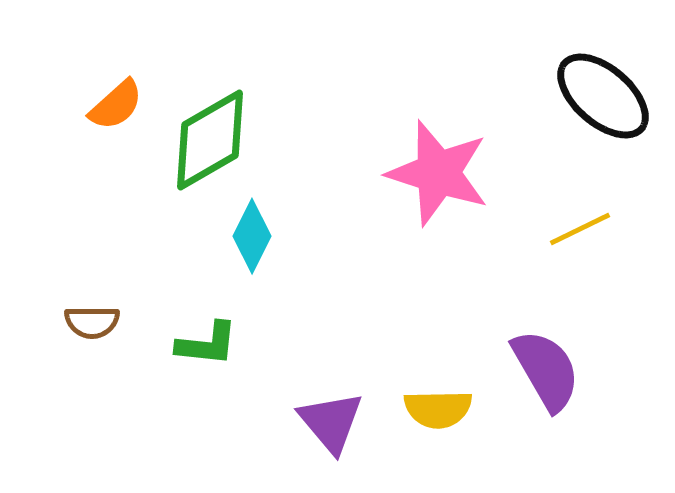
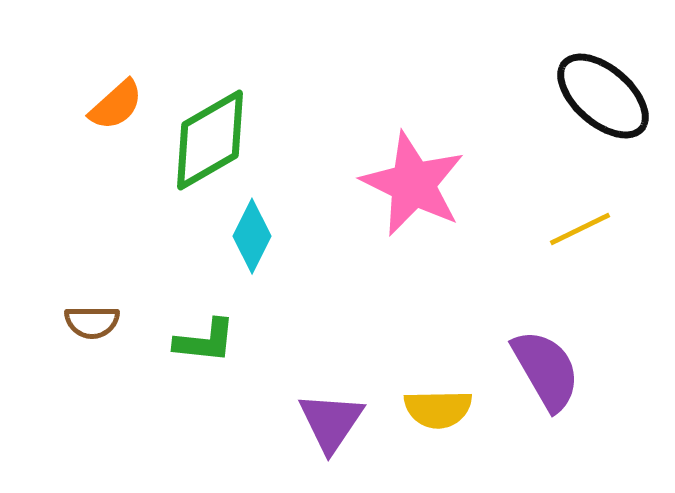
pink star: moved 25 px left, 11 px down; rotated 8 degrees clockwise
green L-shape: moved 2 px left, 3 px up
purple triangle: rotated 14 degrees clockwise
